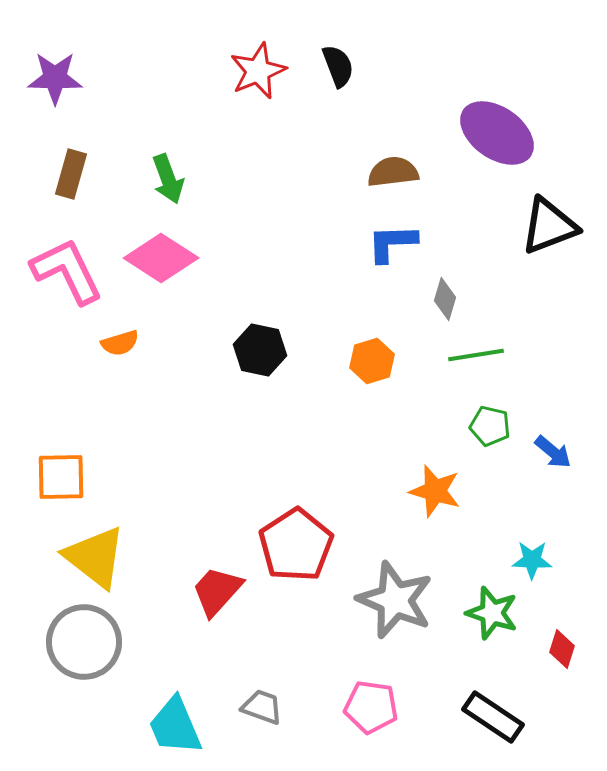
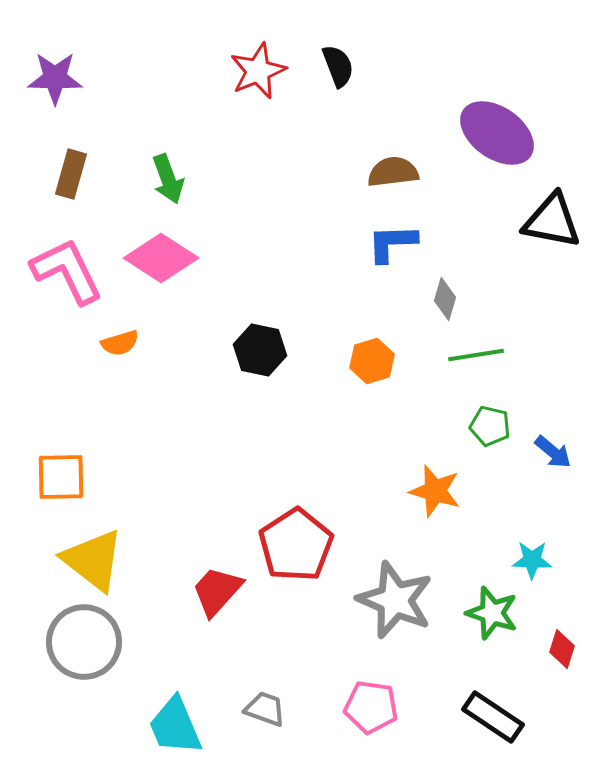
black triangle: moved 3 px right, 5 px up; rotated 32 degrees clockwise
yellow triangle: moved 2 px left, 3 px down
gray trapezoid: moved 3 px right, 2 px down
